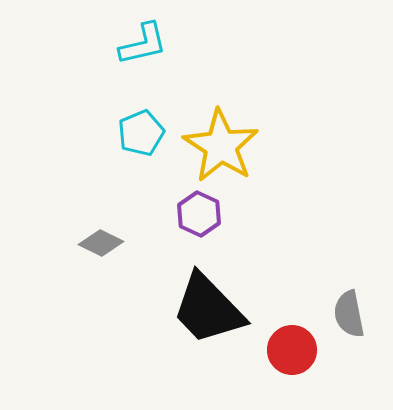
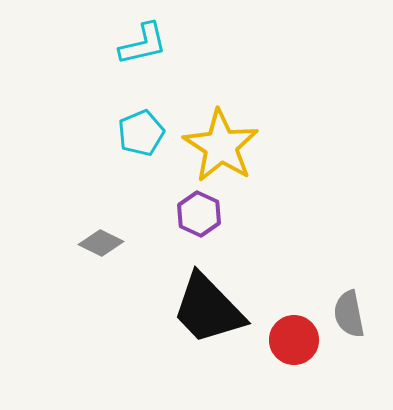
red circle: moved 2 px right, 10 px up
